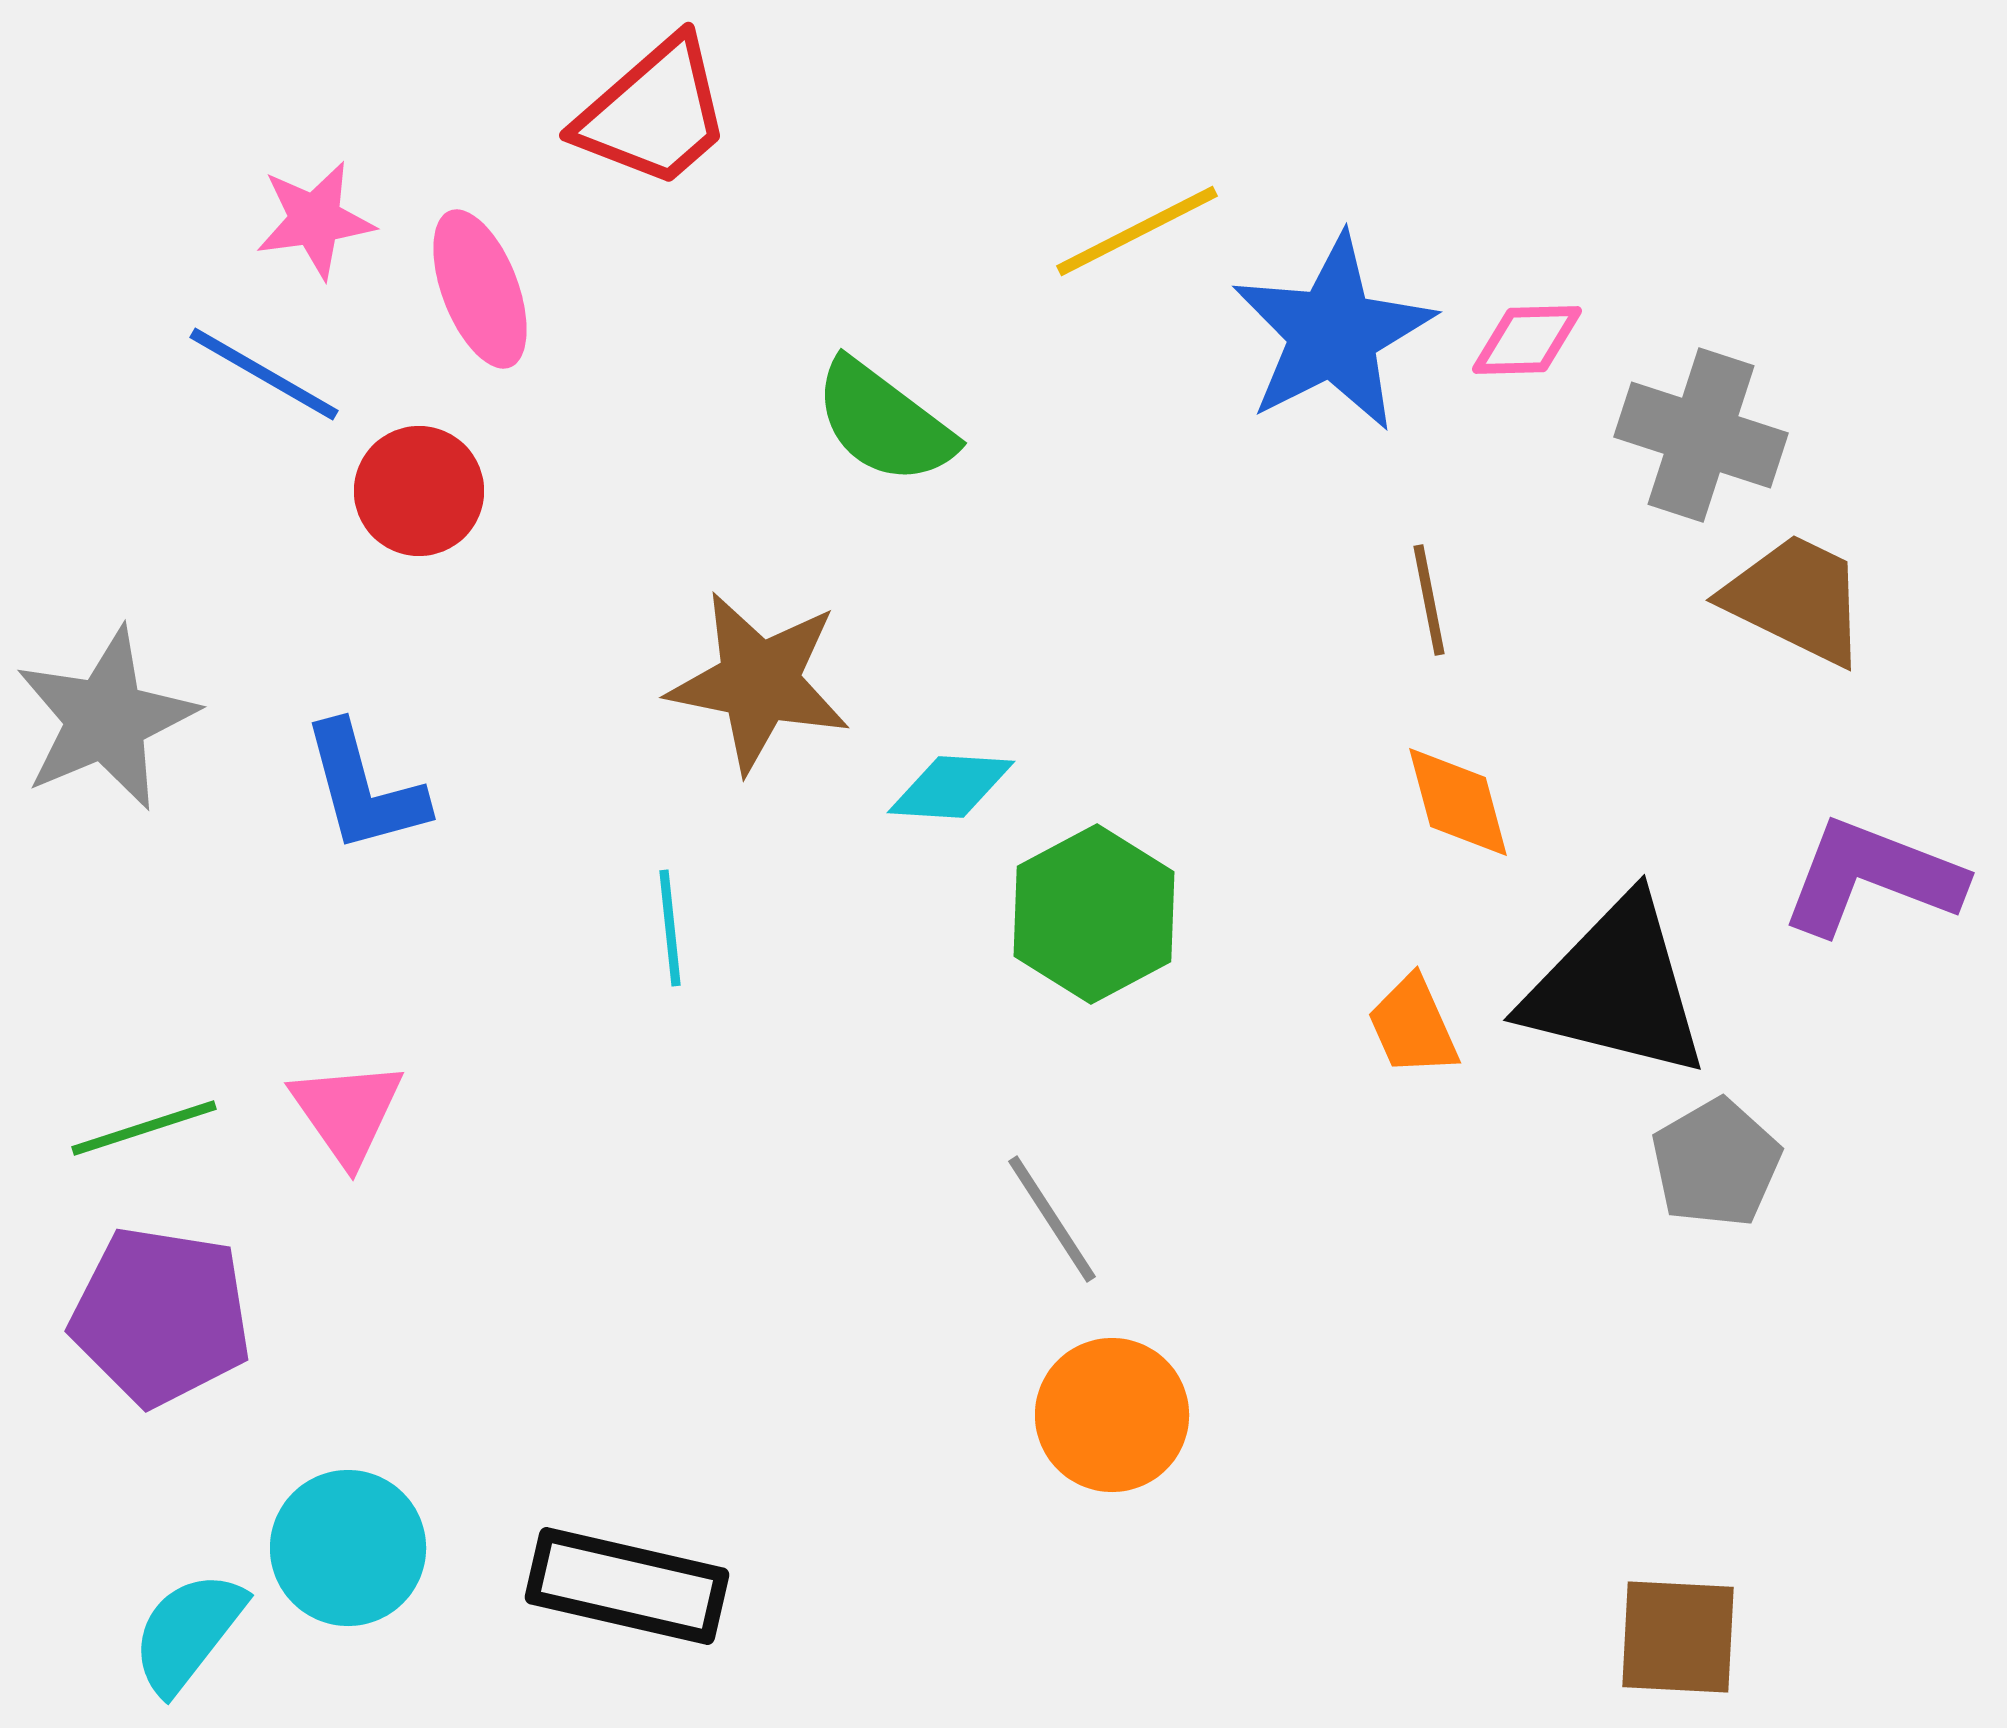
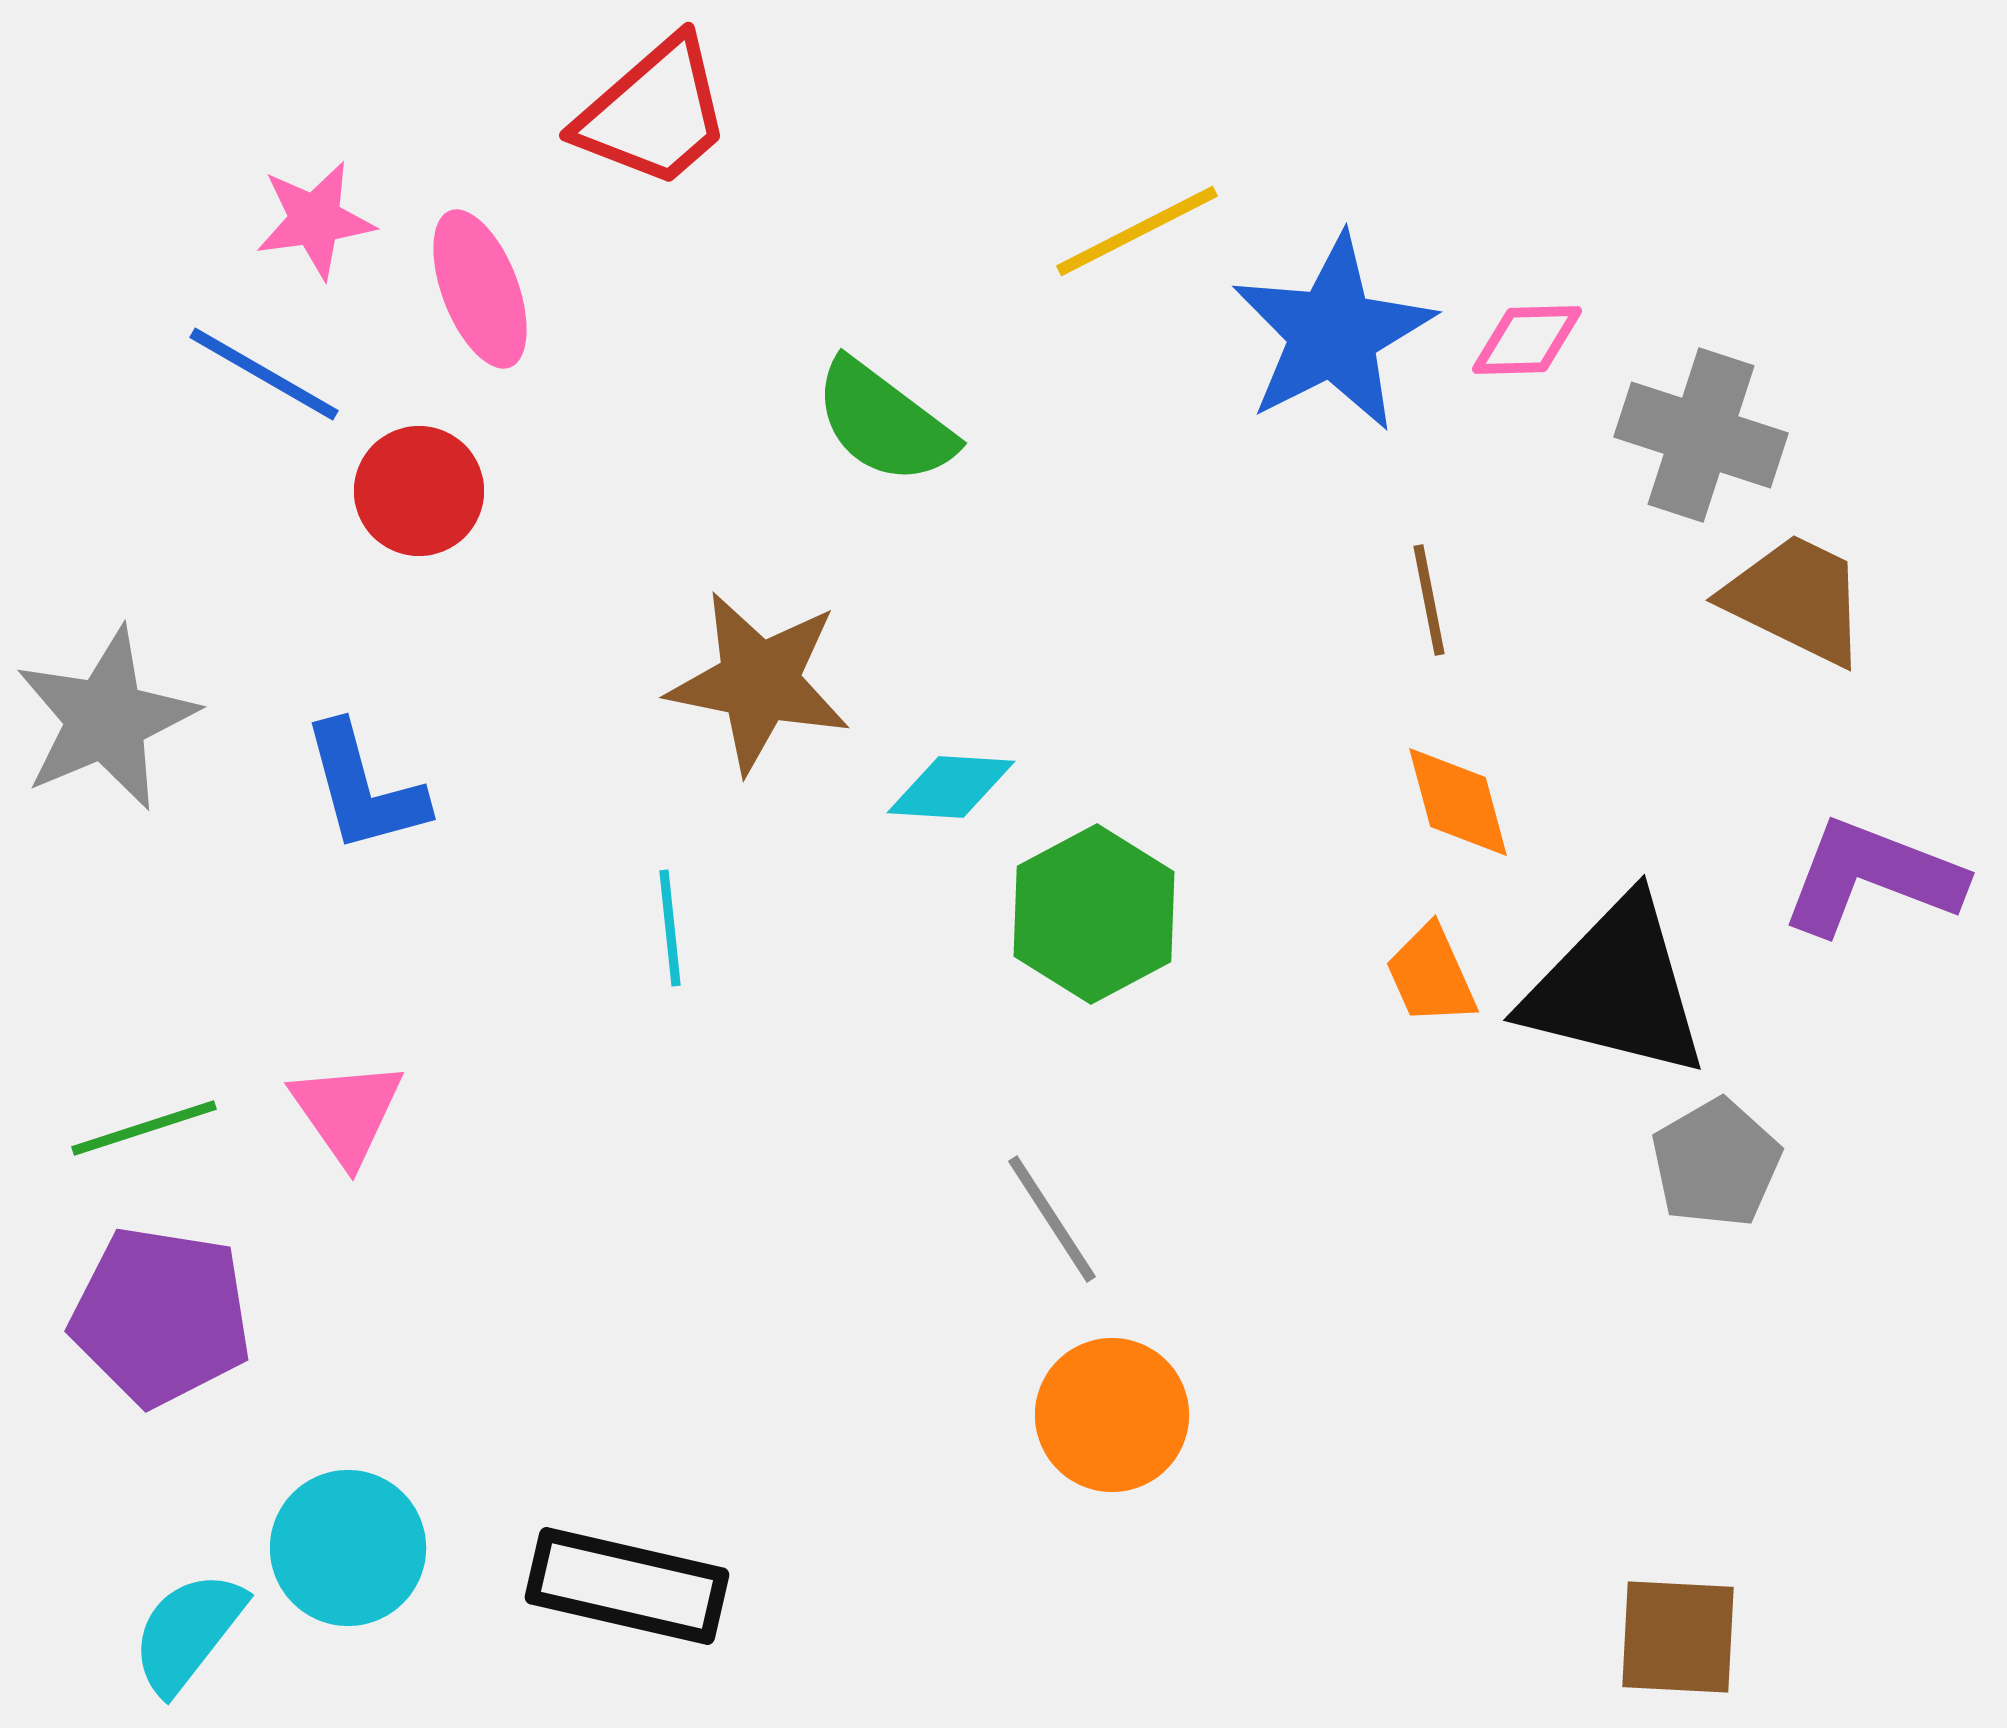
orange trapezoid: moved 18 px right, 51 px up
